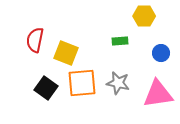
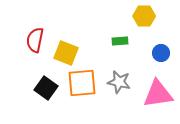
gray star: moved 1 px right, 1 px up
